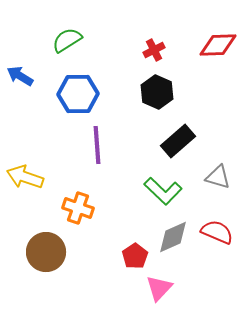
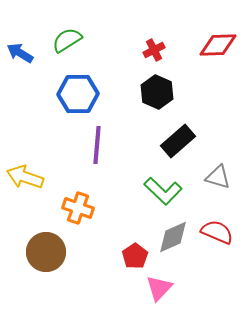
blue arrow: moved 23 px up
purple line: rotated 9 degrees clockwise
